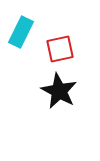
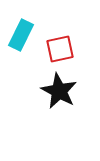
cyan rectangle: moved 3 px down
